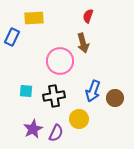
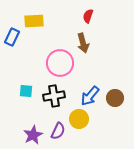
yellow rectangle: moved 3 px down
pink circle: moved 2 px down
blue arrow: moved 3 px left, 5 px down; rotated 20 degrees clockwise
purple star: moved 6 px down
purple semicircle: moved 2 px right, 2 px up
